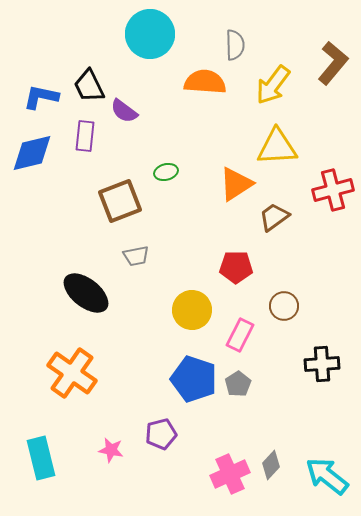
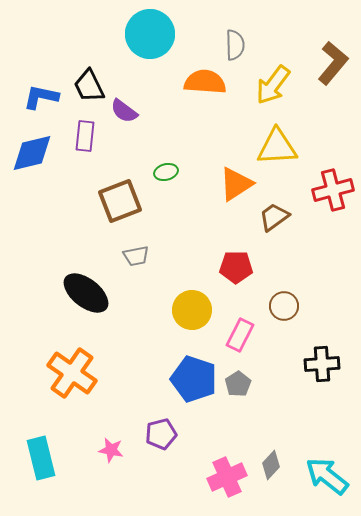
pink cross: moved 3 px left, 3 px down
